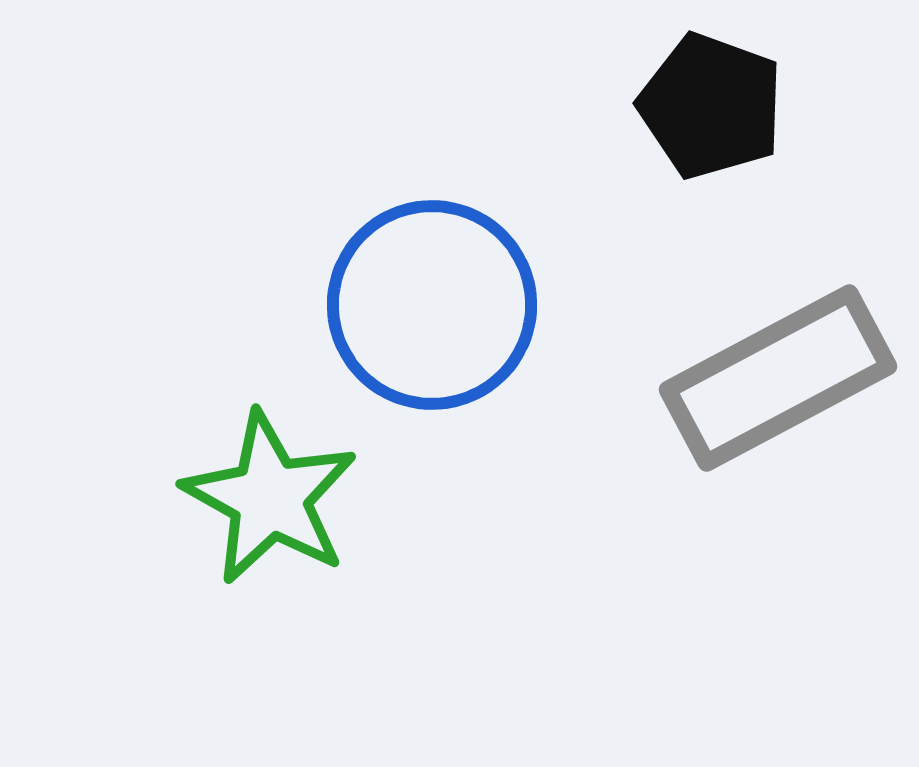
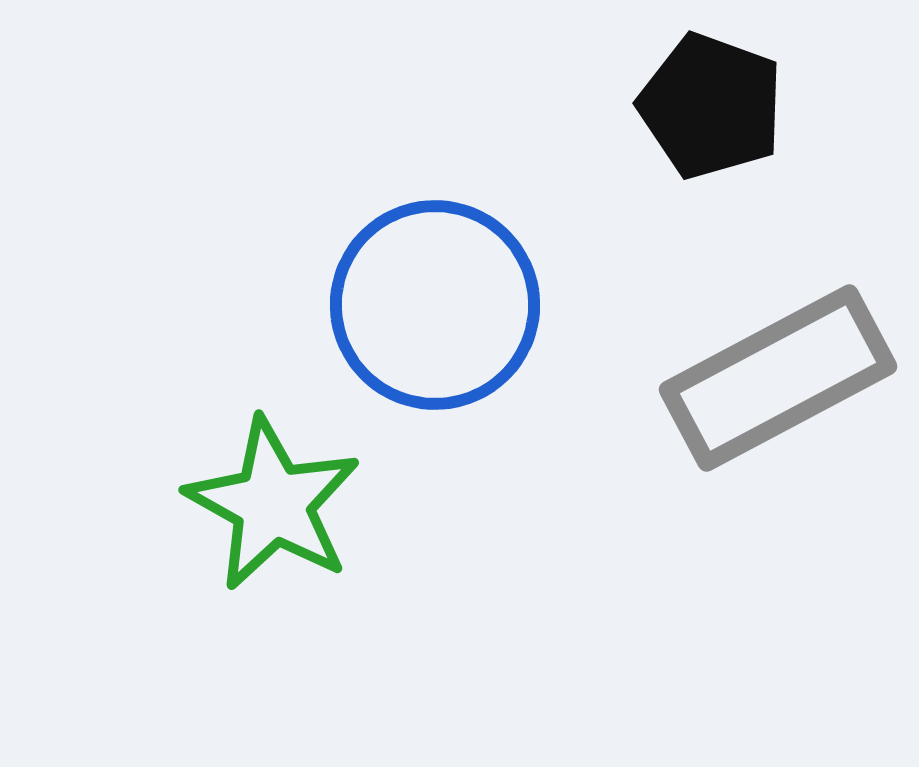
blue circle: moved 3 px right
green star: moved 3 px right, 6 px down
